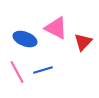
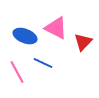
blue ellipse: moved 3 px up
blue line: moved 7 px up; rotated 42 degrees clockwise
